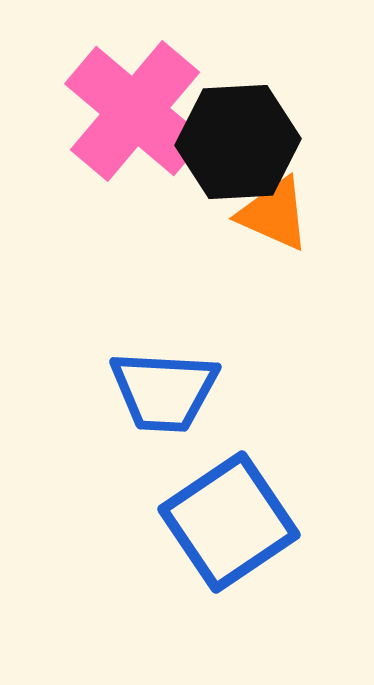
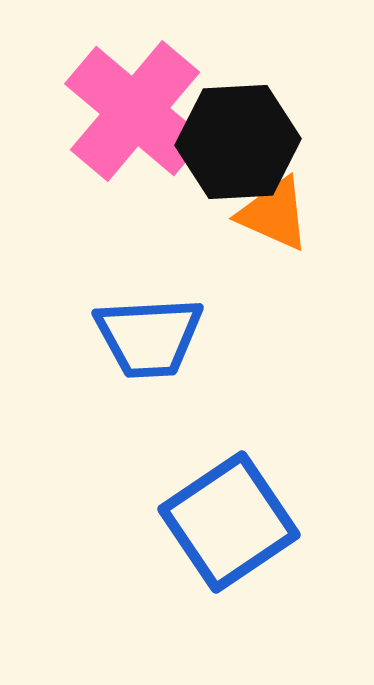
blue trapezoid: moved 15 px left, 54 px up; rotated 6 degrees counterclockwise
